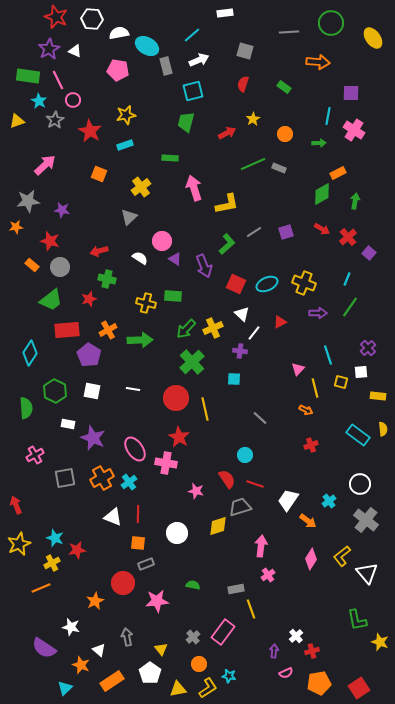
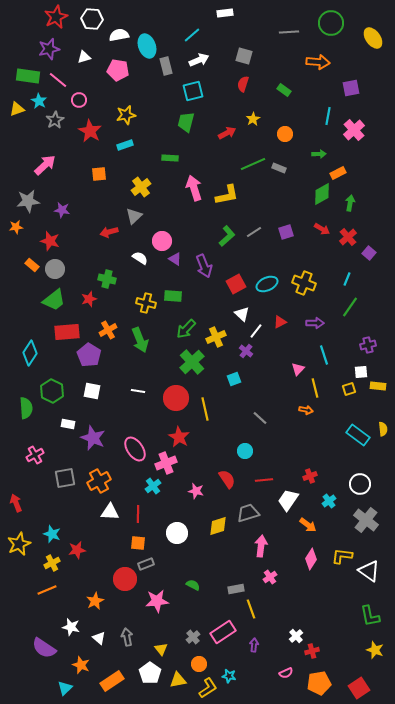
red star at (56, 17): rotated 25 degrees clockwise
white semicircle at (119, 33): moved 2 px down
cyan ellipse at (147, 46): rotated 40 degrees clockwise
purple star at (49, 49): rotated 15 degrees clockwise
white triangle at (75, 51): moved 9 px right, 6 px down; rotated 40 degrees counterclockwise
gray square at (245, 51): moved 1 px left, 5 px down
pink line at (58, 80): rotated 24 degrees counterclockwise
green rectangle at (284, 87): moved 3 px down
purple square at (351, 93): moved 5 px up; rotated 12 degrees counterclockwise
pink circle at (73, 100): moved 6 px right
yellow triangle at (17, 121): moved 12 px up
pink cross at (354, 130): rotated 15 degrees clockwise
green arrow at (319, 143): moved 11 px down
orange square at (99, 174): rotated 28 degrees counterclockwise
green arrow at (355, 201): moved 5 px left, 2 px down
yellow L-shape at (227, 204): moved 9 px up
gray triangle at (129, 217): moved 5 px right, 1 px up
green L-shape at (227, 244): moved 8 px up
red arrow at (99, 251): moved 10 px right, 19 px up
gray circle at (60, 267): moved 5 px left, 2 px down
red square at (236, 284): rotated 36 degrees clockwise
green trapezoid at (51, 300): moved 3 px right
purple arrow at (318, 313): moved 3 px left, 10 px down
yellow cross at (213, 328): moved 3 px right, 9 px down
red rectangle at (67, 330): moved 2 px down
white line at (254, 333): moved 2 px right, 2 px up
green arrow at (140, 340): rotated 70 degrees clockwise
purple cross at (368, 348): moved 3 px up; rotated 28 degrees clockwise
purple cross at (240, 351): moved 6 px right; rotated 32 degrees clockwise
cyan line at (328, 355): moved 4 px left
cyan square at (234, 379): rotated 24 degrees counterclockwise
yellow square at (341, 382): moved 8 px right, 7 px down; rotated 32 degrees counterclockwise
white line at (133, 389): moved 5 px right, 2 px down
green hexagon at (55, 391): moved 3 px left
yellow rectangle at (378, 396): moved 10 px up
orange arrow at (306, 410): rotated 16 degrees counterclockwise
red cross at (311, 445): moved 1 px left, 31 px down
cyan circle at (245, 455): moved 4 px up
pink cross at (166, 463): rotated 30 degrees counterclockwise
orange cross at (102, 478): moved 3 px left, 3 px down
cyan cross at (129, 482): moved 24 px right, 4 px down
red line at (255, 484): moved 9 px right, 4 px up; rotated 24 degrees counterclockwise
red arrow at (16, 505): moved 2 px up
gray trapezoid at (240, 507): moved 8 px right, 6 px down
white triangle at (113, 517): moved 3 px left, 5 px up; rotated 18 degrees counterclockwise
orange arrow at (308, 521): moved 4 px down
cyan star at (55, 538): moved 3 px left, 4 px up
yellow L-shape at (342, 556): rotated 45 degrees clockwise
white triangle at (367, 573): moved 2 px right, 2 px up; rotated 15 degrees counterclockwise
pink cross at (268, 575): moved 2 px right, 2 px down
red circle at (123, 583): moved 2 px right, 4 px up
green semicircle at (193, 585): rotated 16 degrees clockwise
orange line at (41, 588): moved 6 px right, 2 px down
green L-shape at (357, 620): moved 13 px right, 4 px up
pink rectangle at (223, 632): rotated 20 degrees clockwise
yellow star at (380, 642): moved 5 px left, 8 px down
white triangle at (99, 650): moved 12 px up
purple arrow at (274, 651): moved 20 px left, 6 px up
yellow triangle at (178, 689): moved 9 px up
